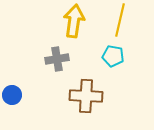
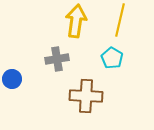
yellow arrow: moved 2 px right
cyan pentagon: moved 1 px left, 2 px down; rotated 20 degrees clockwise
blue circle: moved 16 px up
